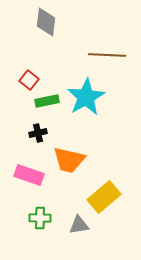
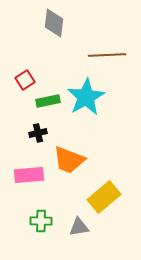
gray diamond: moved 8 px right, 1 px down
brown line: rotated 6 degrees counterclockwise
red square: moved 4 px left; rotated 18 degrees clockwise
green rectangle: moved 1 px right
orange trapezoid: rotated 8 degrees clockwise
pink rectangle: rotated 24 degrees counterclockwise
green cross: moved 1 px right, 3 px down
gray triangle: moved 2 px down
